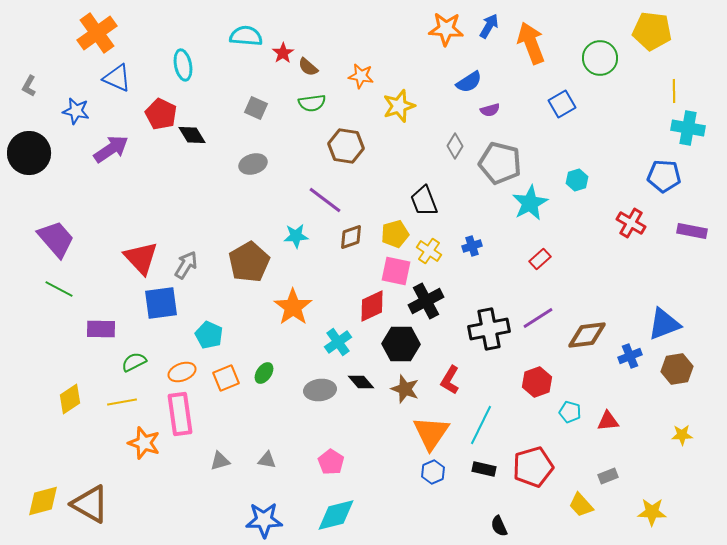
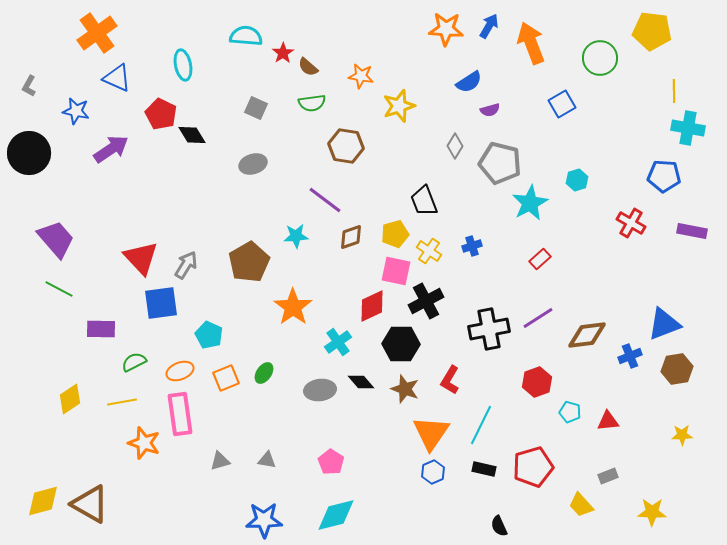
orange ellipse at (182, 372): moved 2 px left, 1 px up
